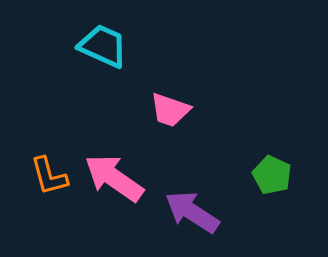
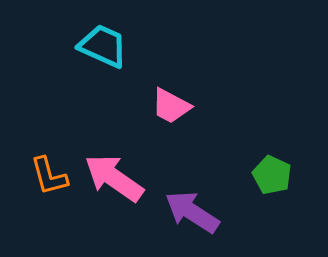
pink trapezoid: moved 1 px right, 4 px up; rotated 9 degrees clockwise
